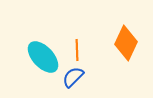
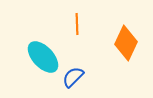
orange line: moved 26 px up
